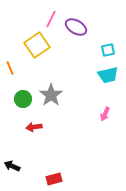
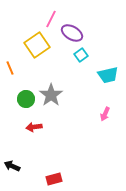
purple ellipse: moved 4 px left, 6 px down
cyan square: moved 27 px left, 5 px down; rotated 24 degrees counterclockwise
green circle: moved 3 px right
